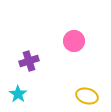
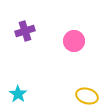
purple cross: moved 4 px left, 30 px up
